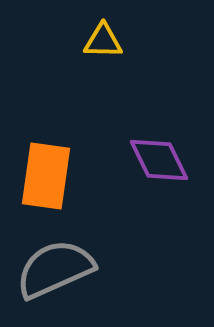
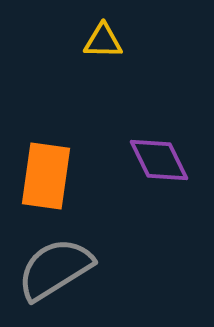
gray semicircle: rotated 8 degrees counterclockwise
